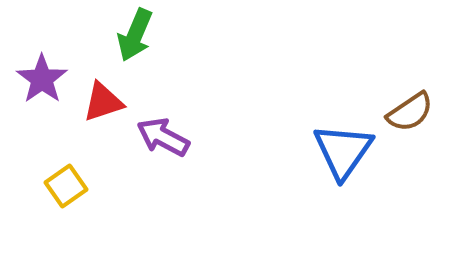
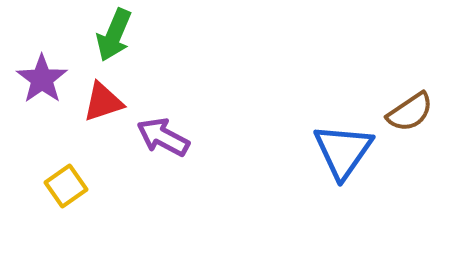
green arrow: moved 21 px left
